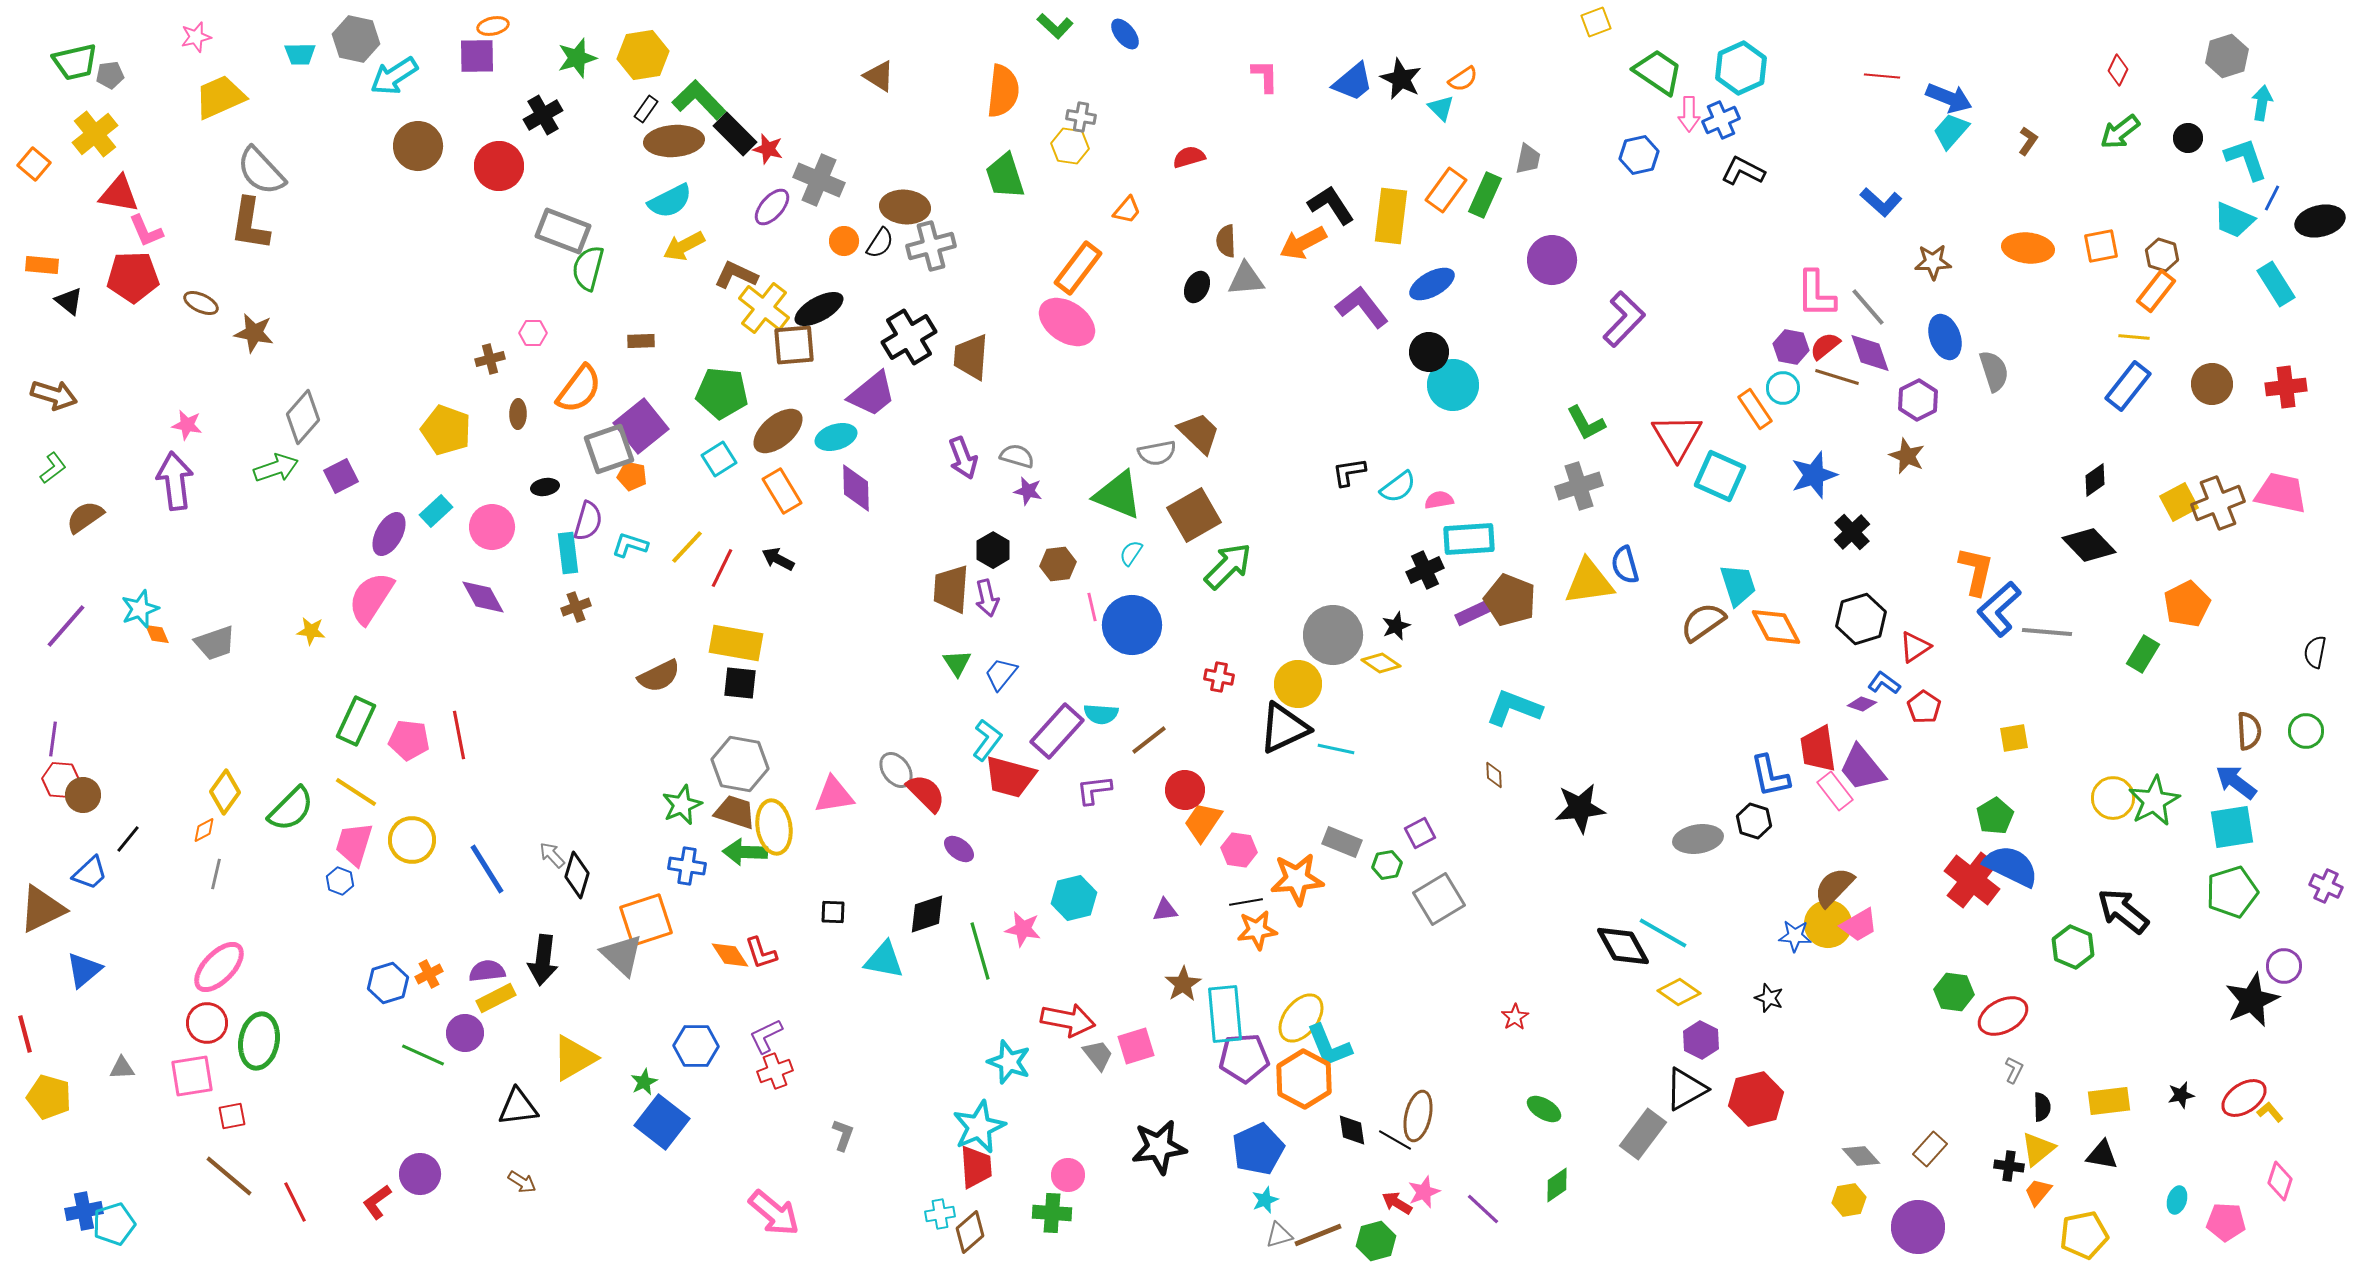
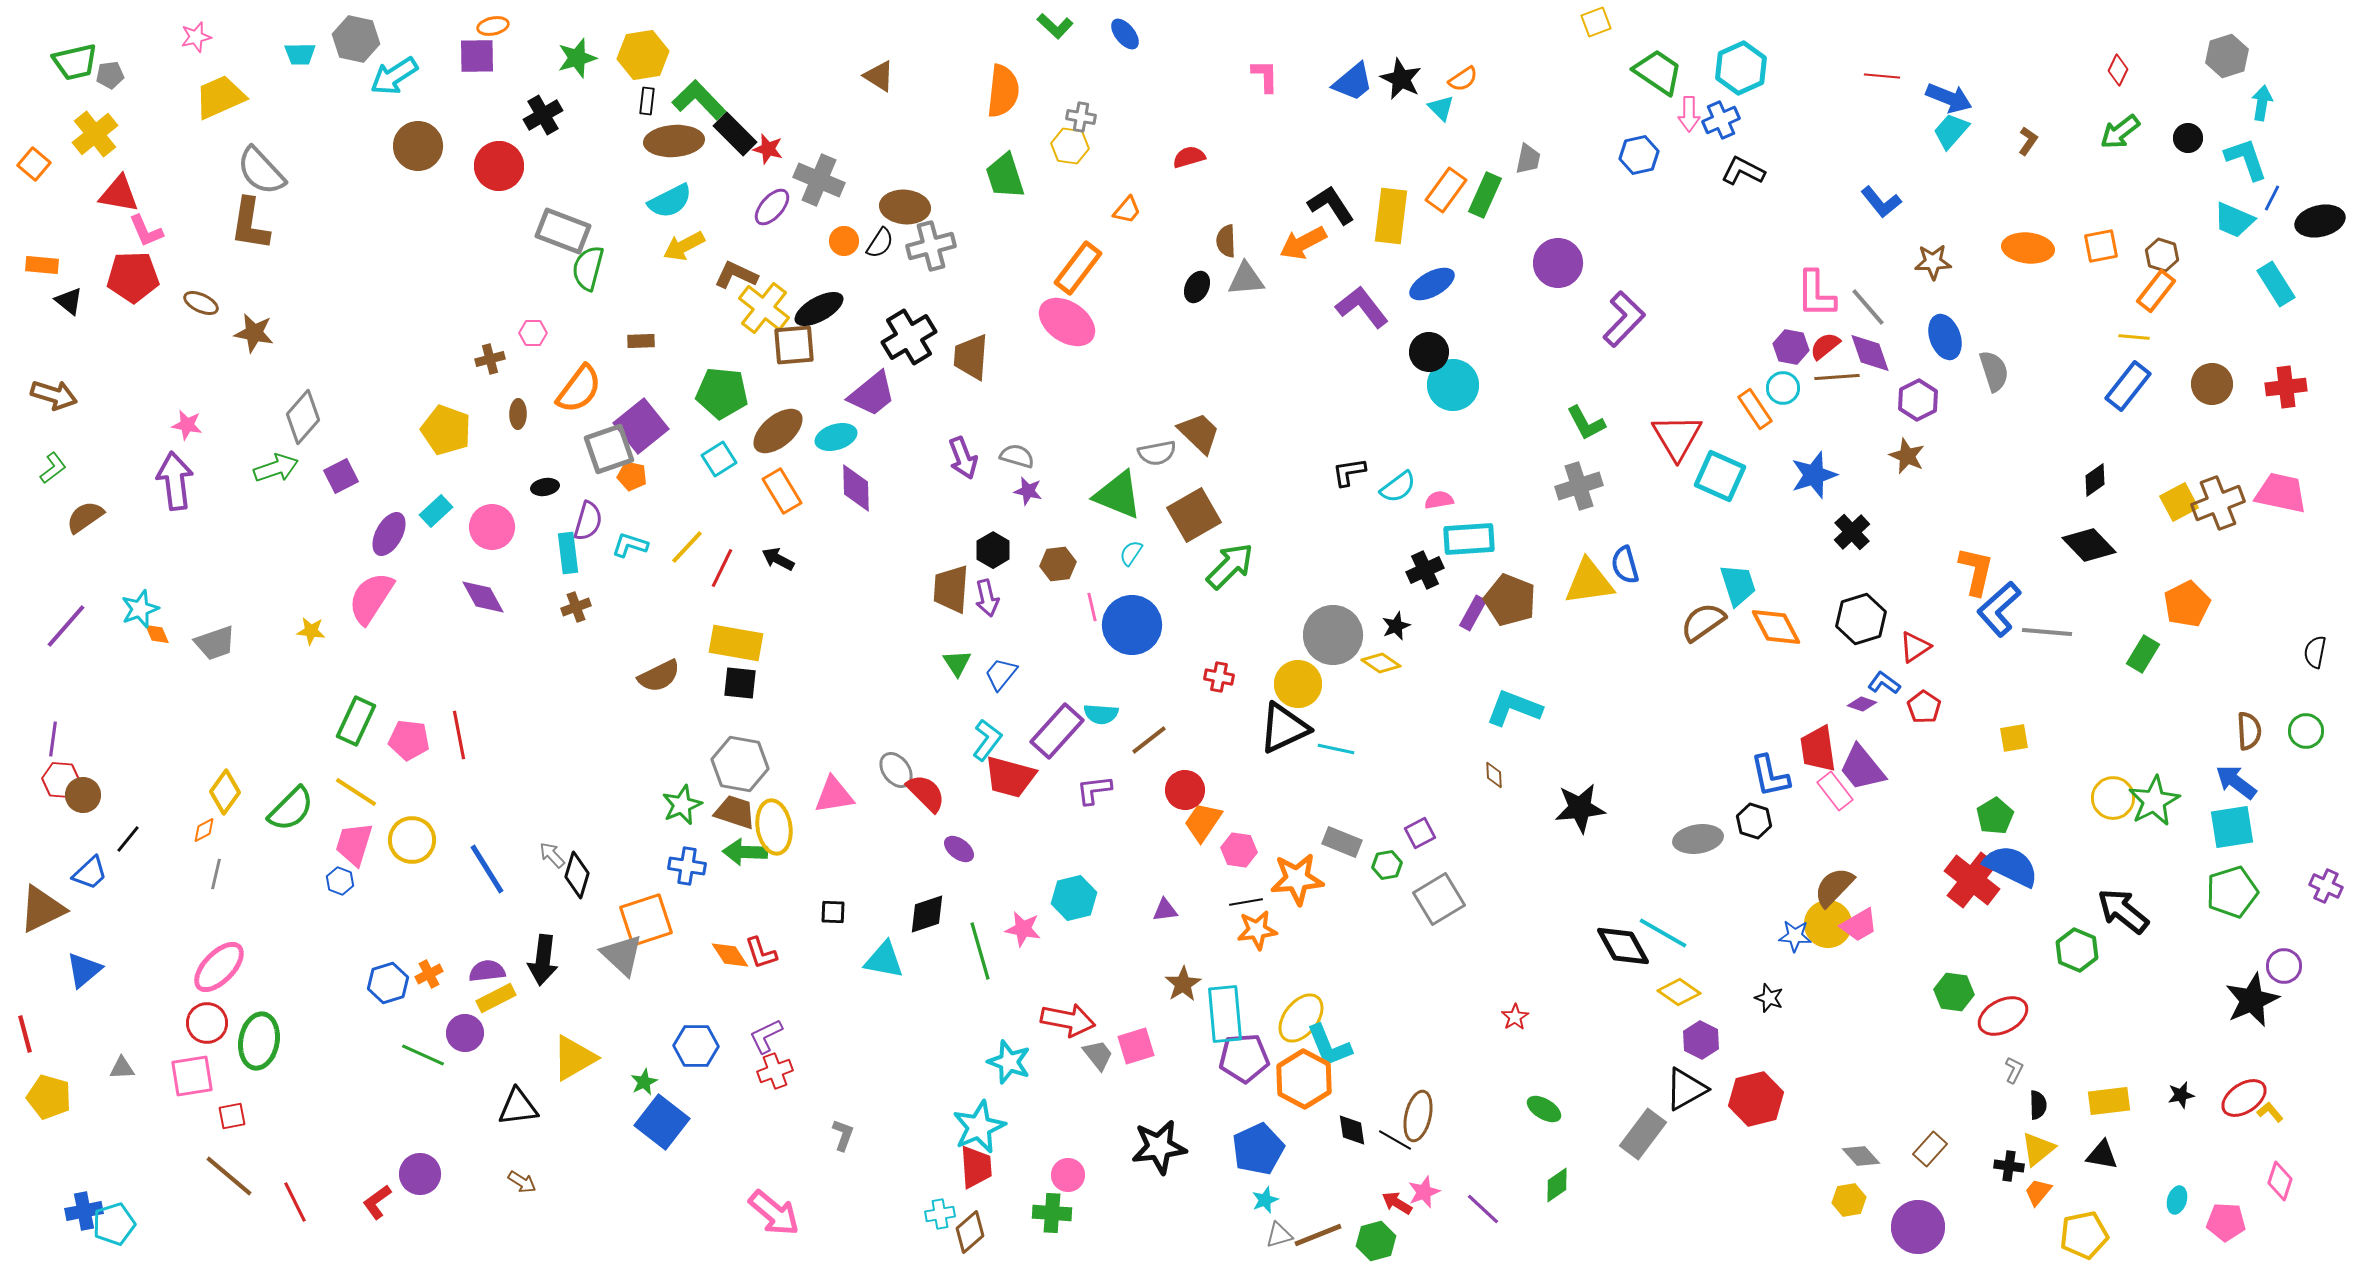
black rectangle at (646, 109): moved 1 px right, 8 px up; rotated 28 degrees counterclockwise
blue L-shape at (1881, 202): rotated 9 degrees clockwise
purple circle at (1552, 260): moved 6 px right, 3 px down
brown line at (1837, 377): rotated 21 degrees counterclockwise
green arrow at (1228, 566): moved 2 px right
purple rectangle at (1473, 613): rotated 36 degrees counterclockwise
green hexagon at (2073, 947): moved 4 px right, 3 px down
black semicircle at (2042, 1107): moved 4 px left, 2 px up
